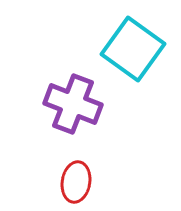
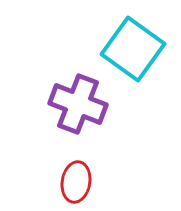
purple cross: moved 5 px right
